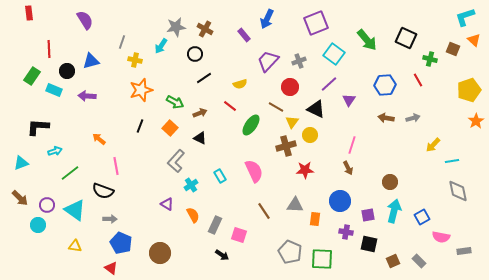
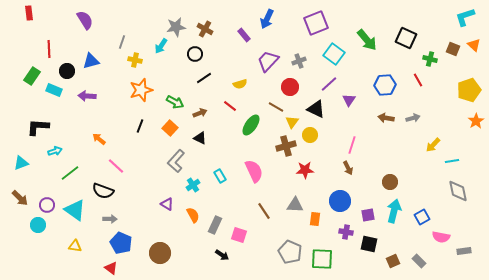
orange triangle at (474, 40): moved 5 px down
pink line at (116, 166): rotated 36 degrees counterclockwise
cyan cross at (191, 185): moved 2 px right
